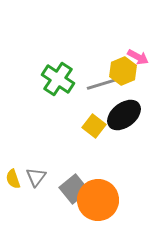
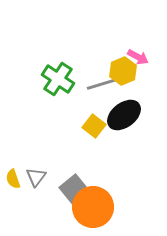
orange circle: moved 5 px left, 7 px down
